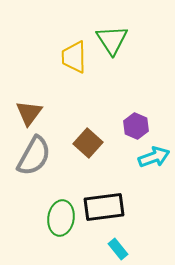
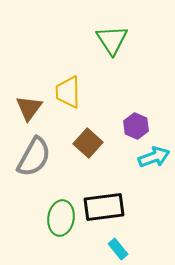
yellow trapezoid: moved 6 px left, 35 px down
brown triangle: moved 5 px up
gray semicircle: moved 1 px down
